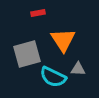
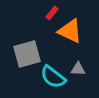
red rectangle: moved 14 px right; rotated 40 degrees counterclockwise
orange triangle: moved 7 px right, 9 px up; rotated 32 degrees counterclockwise
cyan semicircle: rotated 12 degrees clockwise
